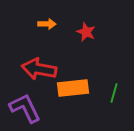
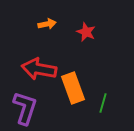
orange arrow: rotated 12 degrees counterclockwise
orange rectangle: rotated 76 degrees clockwise
green line: moved 11 px left, 10 px down
purple L-shape: rotated 44 degrees clockwise
